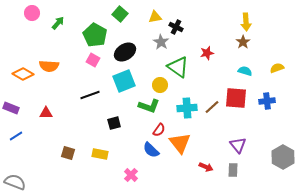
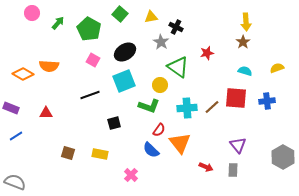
yellow triangle: moved 4 px left
green pentagon: moved 6 px left, 6 px up
